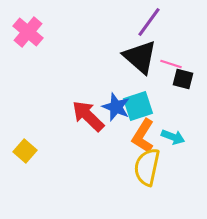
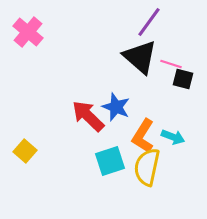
cyan square: moved 28 px left, 55 px down
